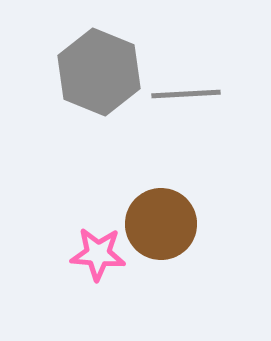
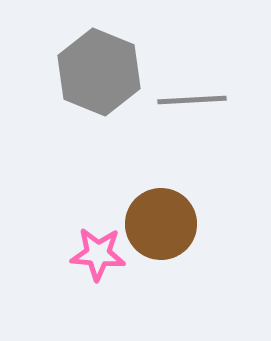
gray line: moved 6 px right, 6 px down
